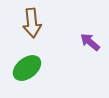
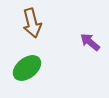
brown arrow: rotated 8 degrees counterclockwise
